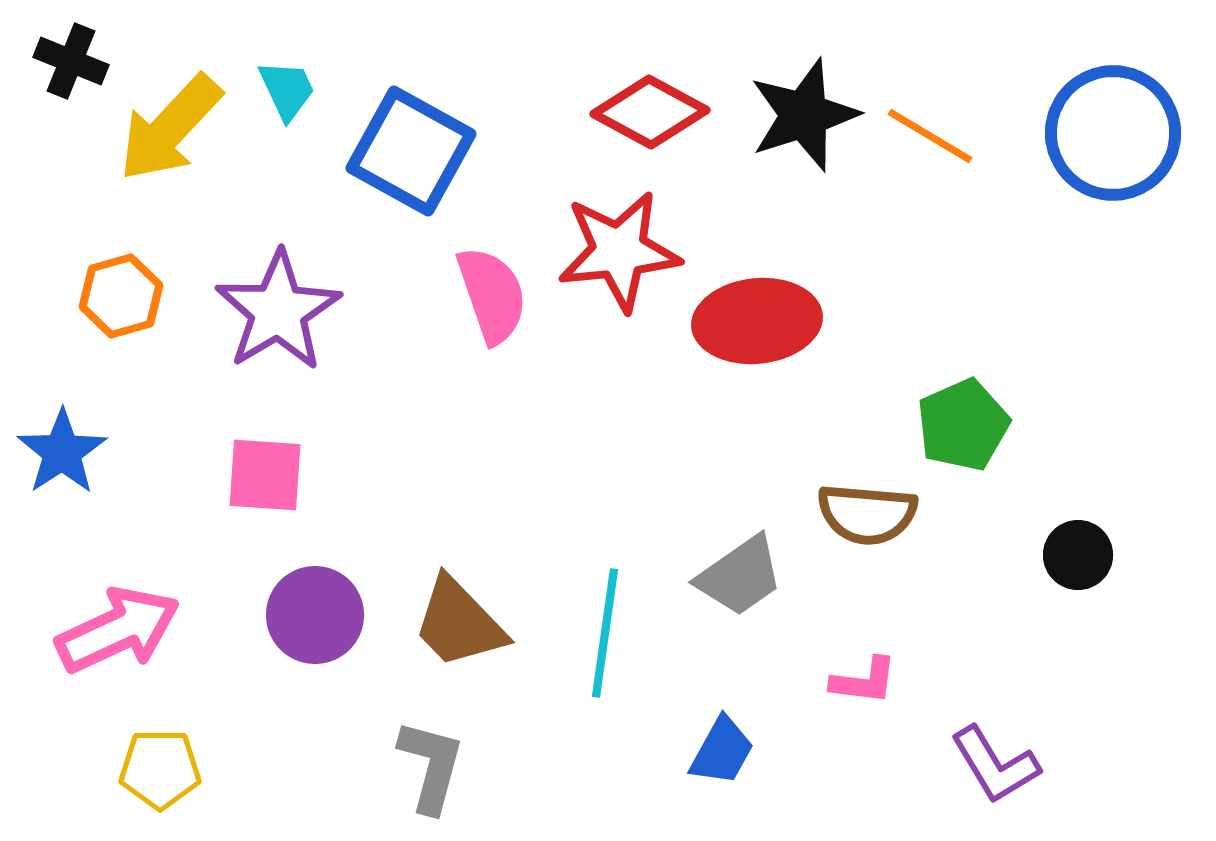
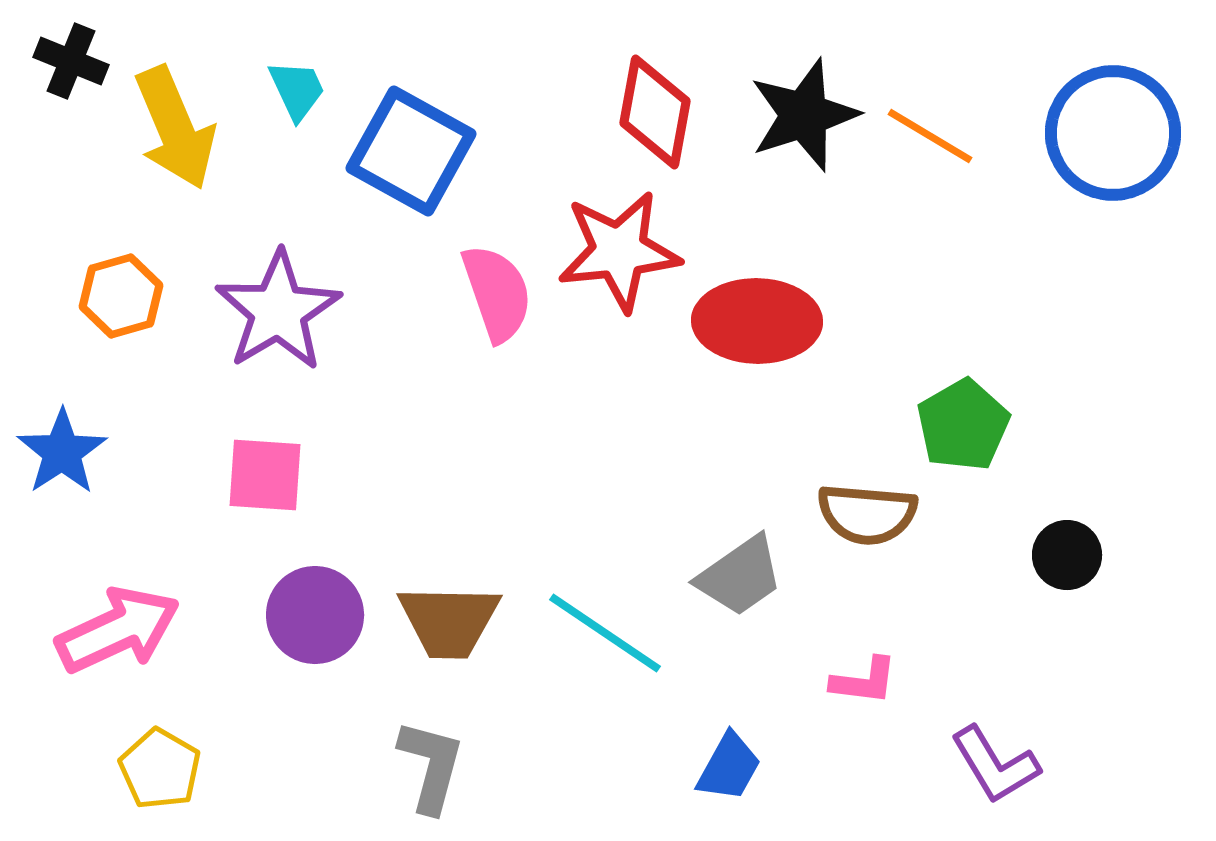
cyan trapezoid: moved 10 px right
red diamond: moved 5 px right; rotated 72 degrees clockwise
yellow arrow: moved 5 px right; rotated 66 degrees counterclockwise
pink semicircle: moved 5 px right, 2 px up
red ellipse: rotated 7 degrees clockwise
green pentagon: rotated 6 degrees counterclockwise
black circle: moved 11 px left
brown trapezoid: moved 10 px left, 2 px up; rotated 45 degrees counterclockwise
cyan line: rotated 64 degrees counterclockwise
blue trapezoid: moved 7 px right, 16 px down
yellow pentagon: rotated 30 degrees clockwise
